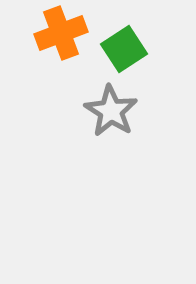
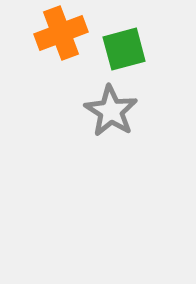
green square: rotated 18 degrees clockwise
